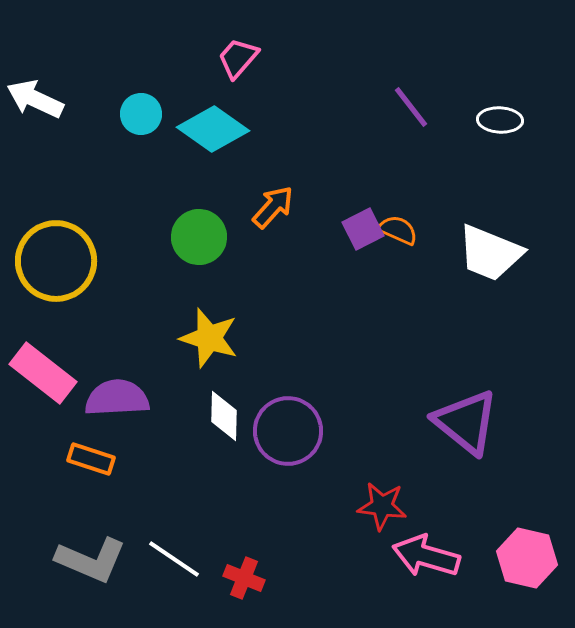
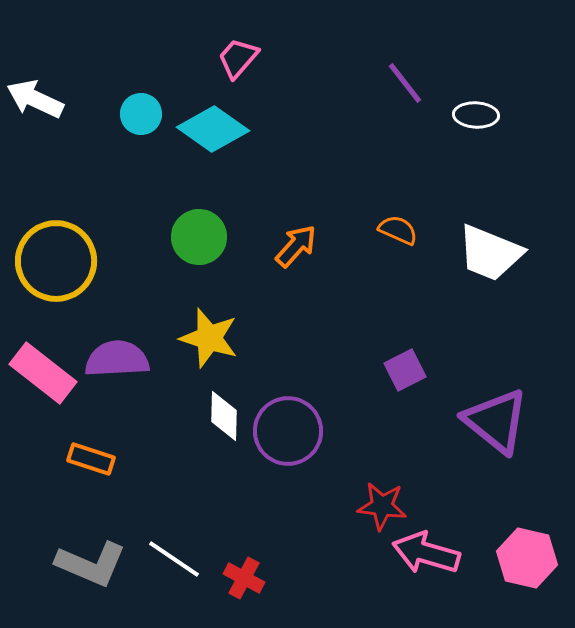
purple line: moved 6 px left, 24 px up
white ellipse: moved 24 px left, 5 px up
orange arrow: moved 23 px right, 39 px down
purple square: moved 42 px right, 141 px down
purple semicircle: moved 39 px up
purple triangle: moved 30 px right, 1 px up
pink arrow: moved 3 px up
gray L-shape: moved 4 px down
red cross: rotated 6 degrees clockwise
